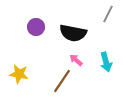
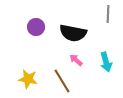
gray line: rotated 24 degrees counterclockwise
yellow star: moved 9 px right, 5 px down
brown line: rotated 65 degrees counterclockwise
